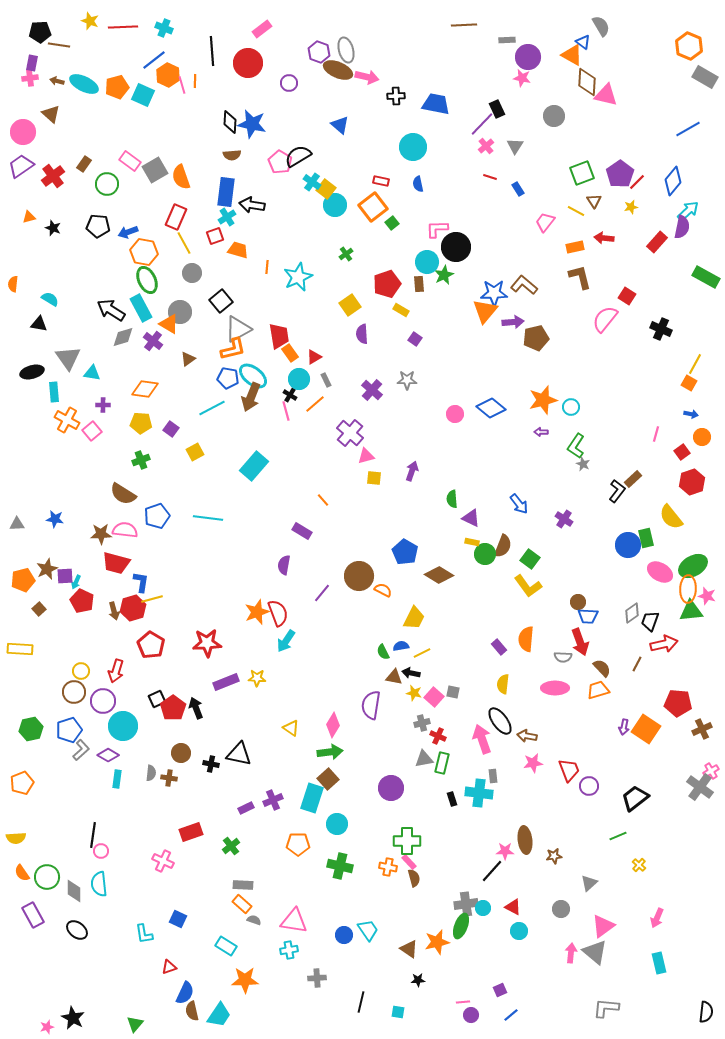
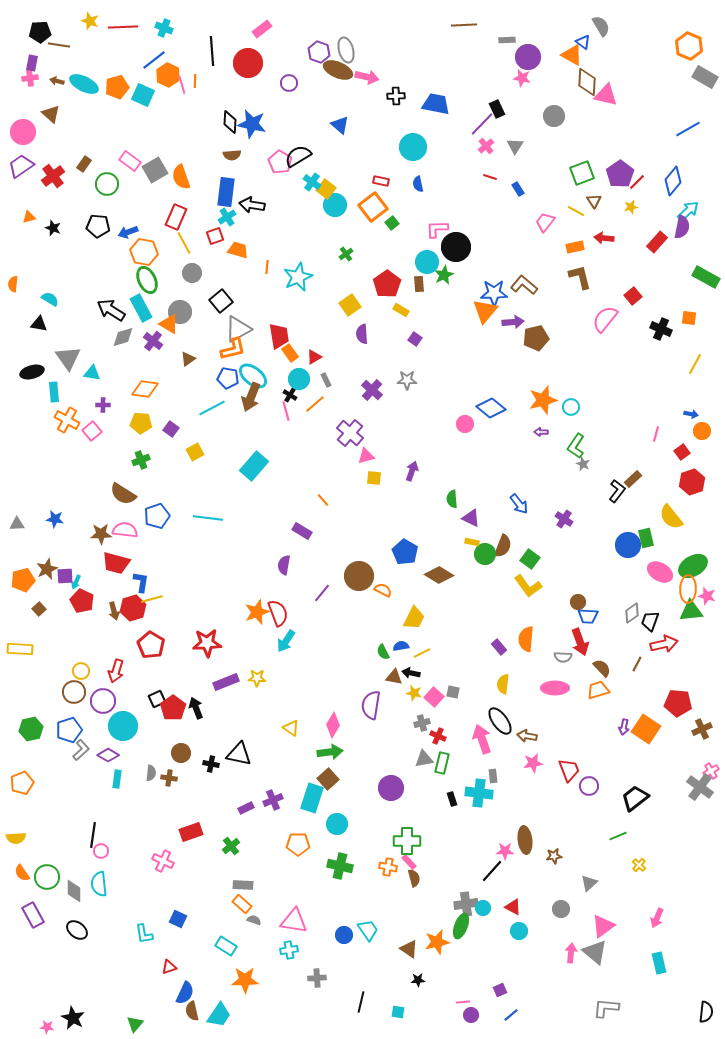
red pentagon at (387, 284): rotated 16 degrees counterclockwise
red square at (627, 296): moved 6 px right; rotated 18 degrees clockwise
orange square at (689, 383): moved 65 px up; rotated 21 degrees counterclockwise
pink circle at (455, 414): moved 10 px right, 10 px down
orange circle at (702, 437): moved 6 px up
pink star at (47, 1027): rotated 24 degrees clockwise
